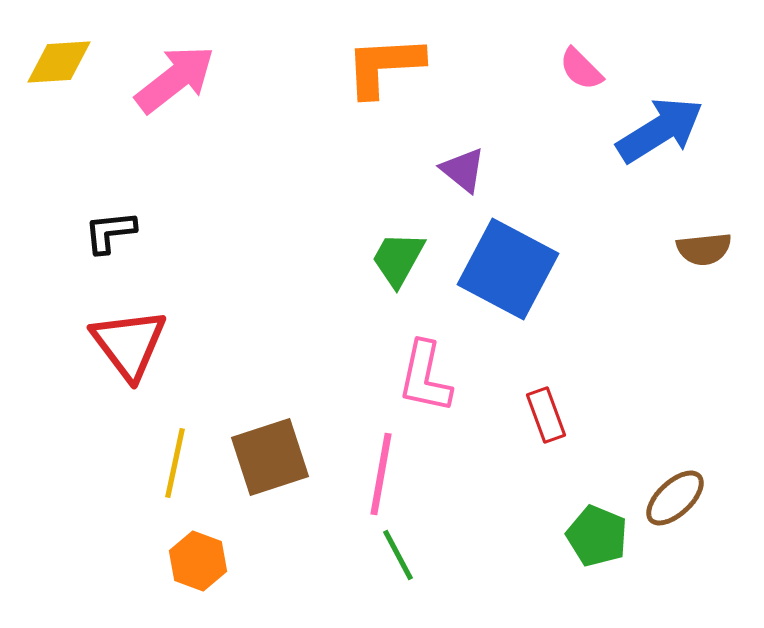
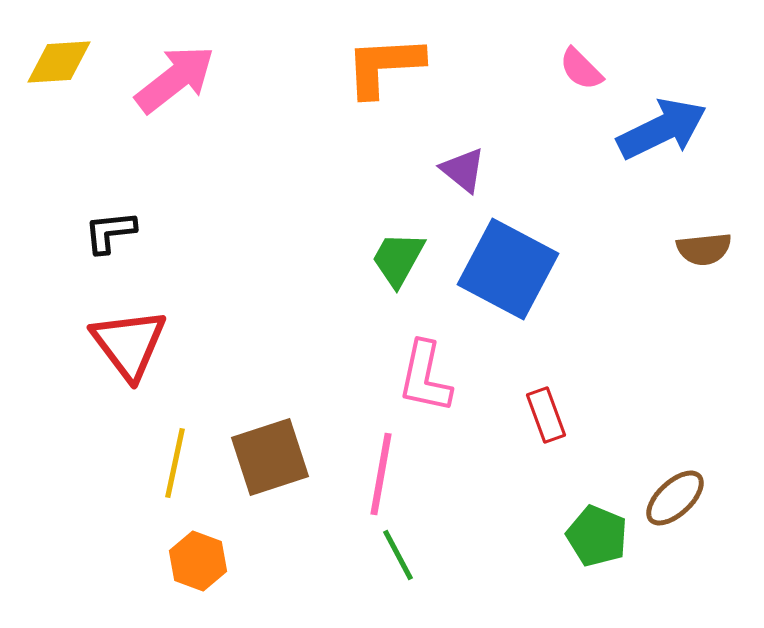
blue arrow: moved 2 px right, 1 px up; rotated 6 degrees clockwise
